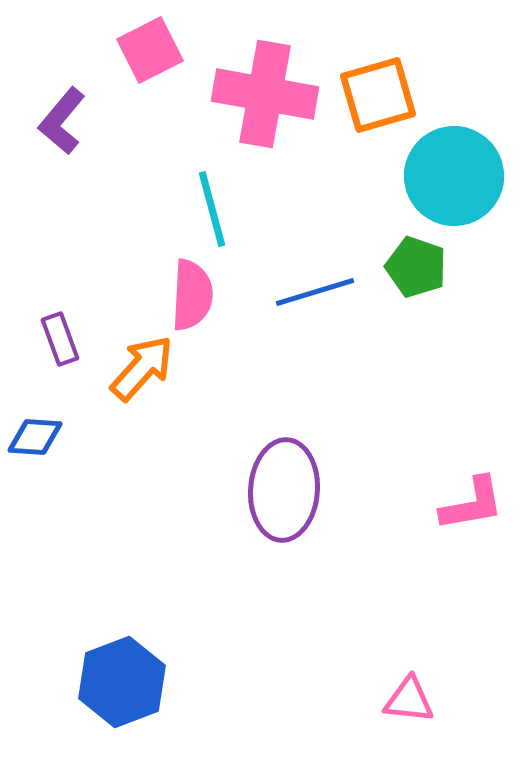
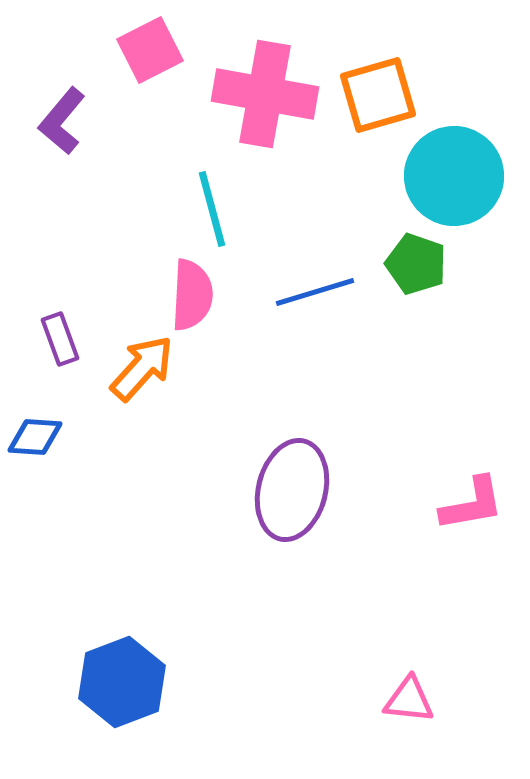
green pentagon: moved 3 px up
purple ellipse: moved 8 px right; rotated 10 degrees clockwise
